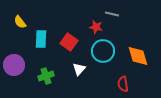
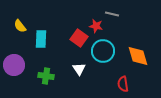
yellow semicircle: moved 4 px down
red star: moved 1 px up
red square: moved 10 px right, 4 px up
white triangle: rotated 16 degrees counterclockwise
green cross: rotated 28 degrees clockwise
